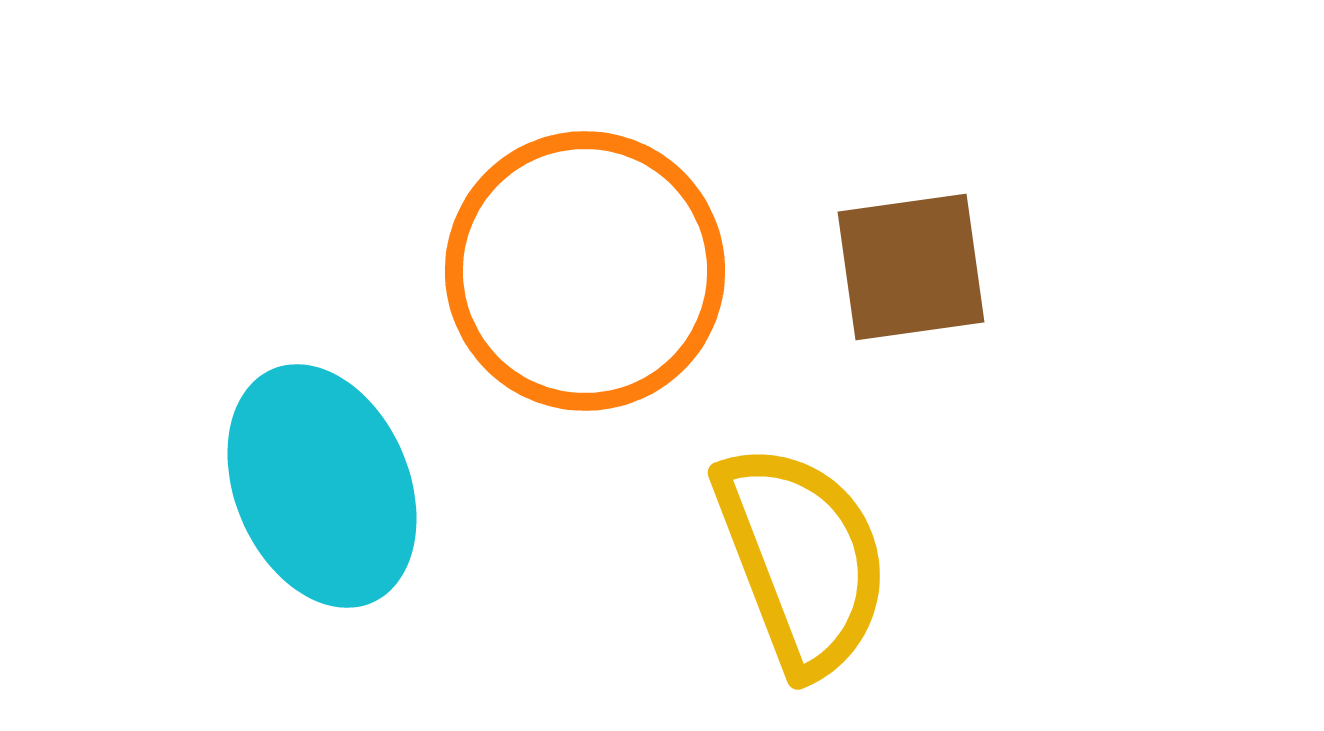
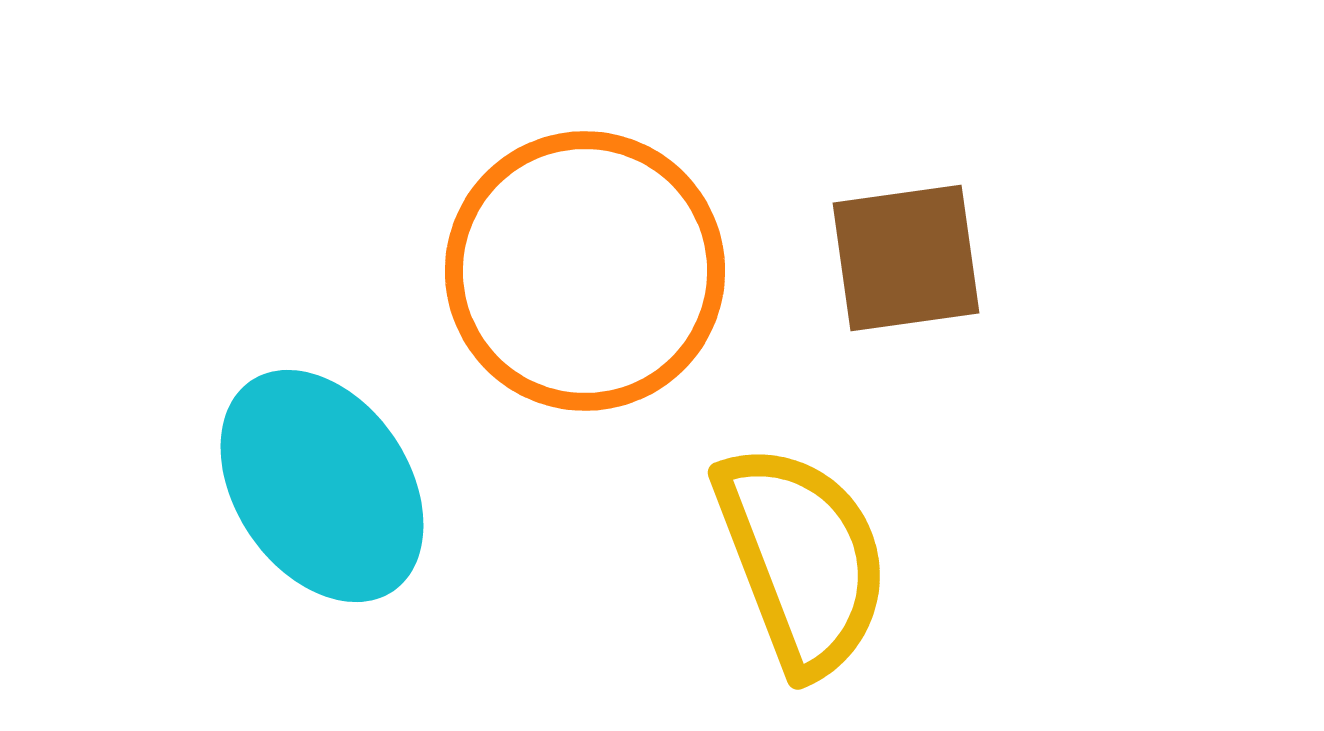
brown square: moved 5 px left, 9 px up
cyan ellipse: rotated 11 degrees counterclockwise
